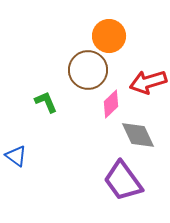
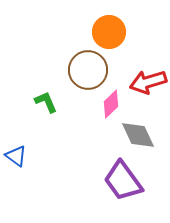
orange circle: moved 4 px up
